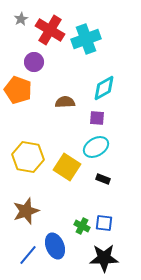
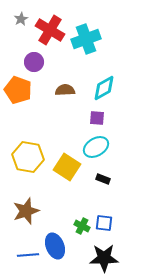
brown semicircle: moved 12 px up
blue line: rotated 45 degrees clockwise
